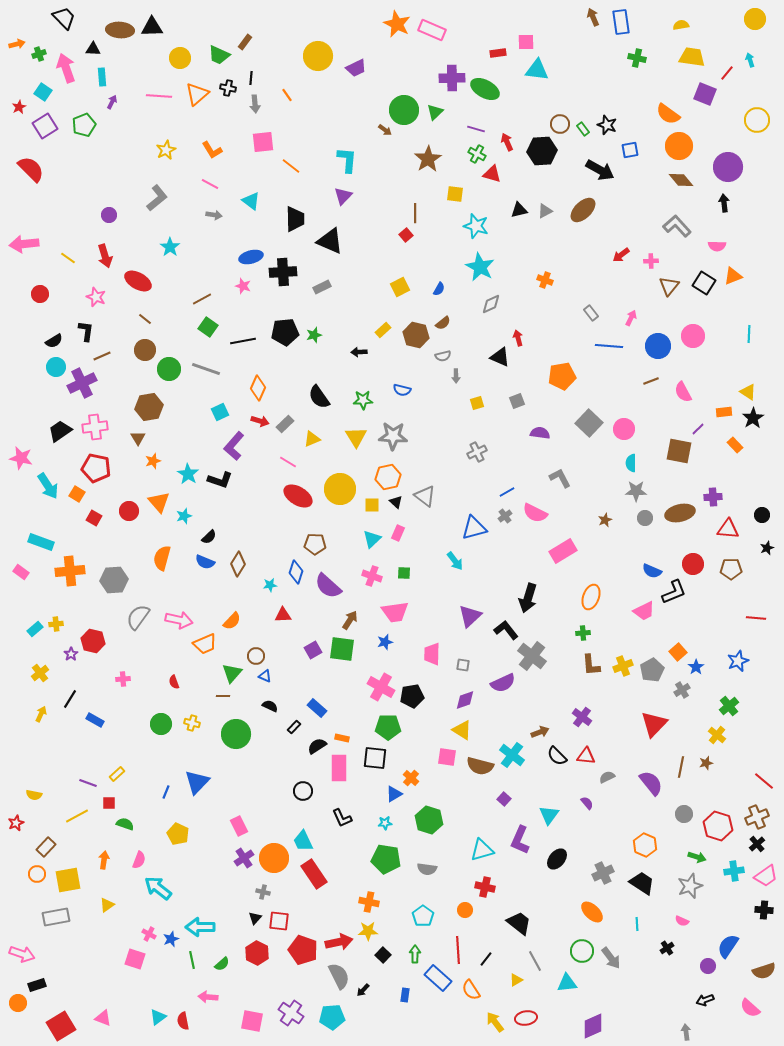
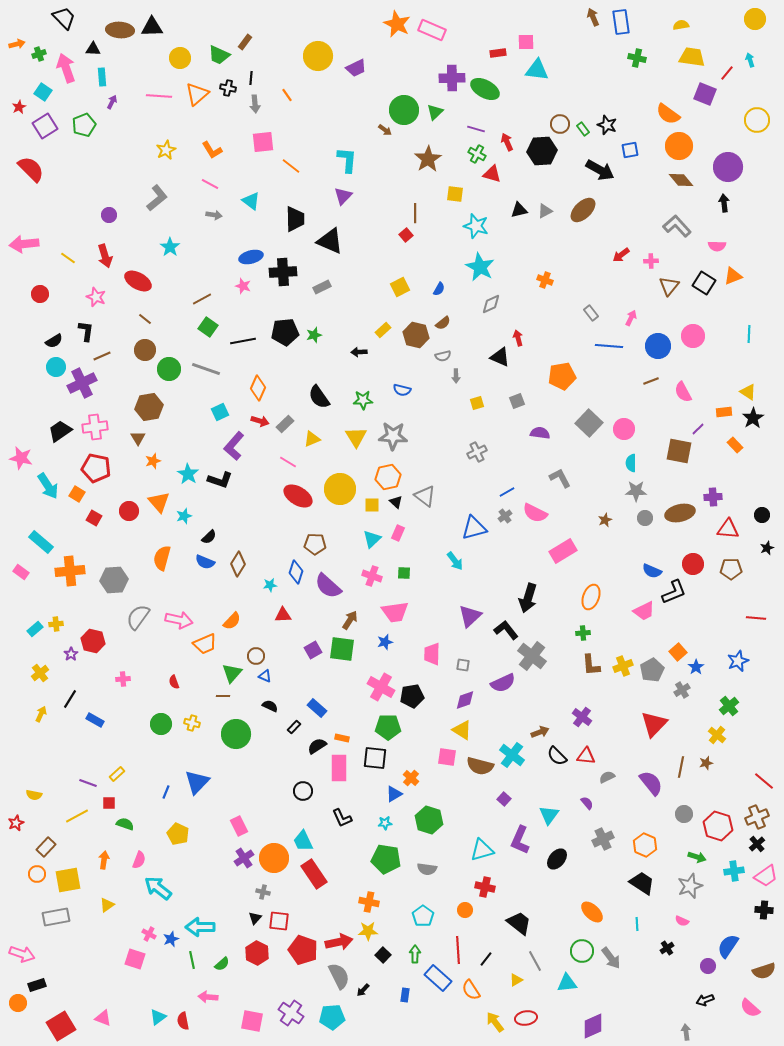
cyan rectangle at (41, 542): rotated 20 degrees clockwise
gray cross at (603, 873): moved 34 px up
